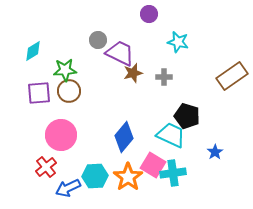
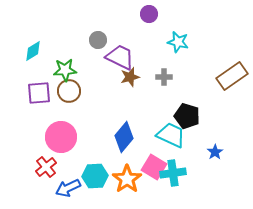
purple trapezoid: moved 4 px down
brown star: moved 3 px left, 4 px down
pink circle: moved 2 px down
pink square: moved 1 px right, 2 px down
orange star: moved 1 px left, 2 px down
